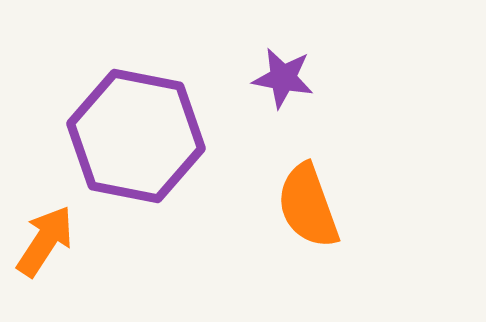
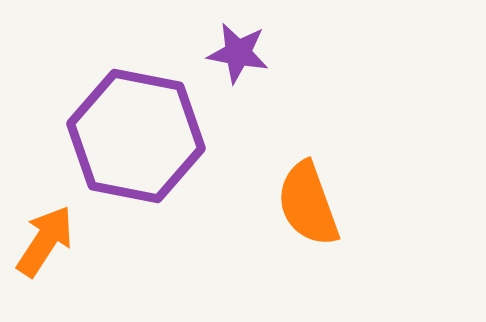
purple star: moved 45 px left, 25 px up
orange semicircle: moved 2 px up
